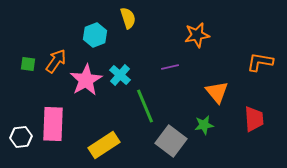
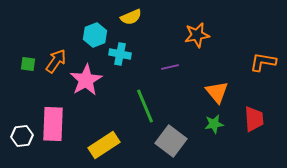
yellow semicircle: moved 3 px right, 1 px up; rotated 85 degrees clockwise
orange L-shape: moved 3 px right
cyan cross: moved 21 px up; rotated 30 degrees counterclockwise
green star: moved 10 px right, 1 px up
white hexagon: moved 1 px right, 1 px up
